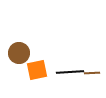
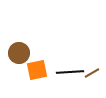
brown line: rotated 28 degrees counterclockwise
